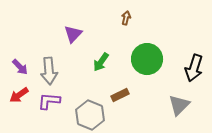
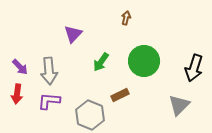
green circle: moved 3 px left, 2 px down
red arrow: moved 2 px left, 1 px up; rotated 48 degrees counterclockwise
